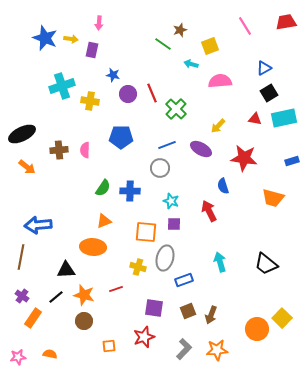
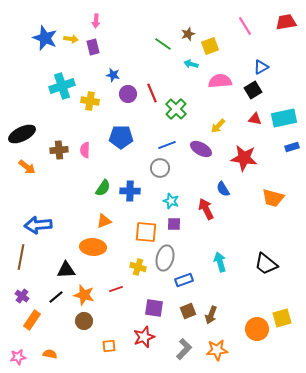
pink arrow at (99, 23): moved 3 px left, 2 px up
brown star at (180, 30): moved 8 px right, 4 px down
purple rectangle at (92, 50): moved 1 px right, 3 px up; rotated 28 degrees counterclockwise
blue triangle at (264, 68): moved 3 px left, 1 px up
black square at (269, 93): moved 16 px left, 3 px up
blue rectangle at (292, 161): moved 14 px up
blue semicircle at (223, 186): moved 3 px down; rotated 14 degrees counterclockwise
red arrow at (209, 211): moved 3 px left, 2 px up
orange rectangle at (33, 318): moved 1 px left, 2 px down
yellow square at (282, 318): rotated 30 degrees clockwise
